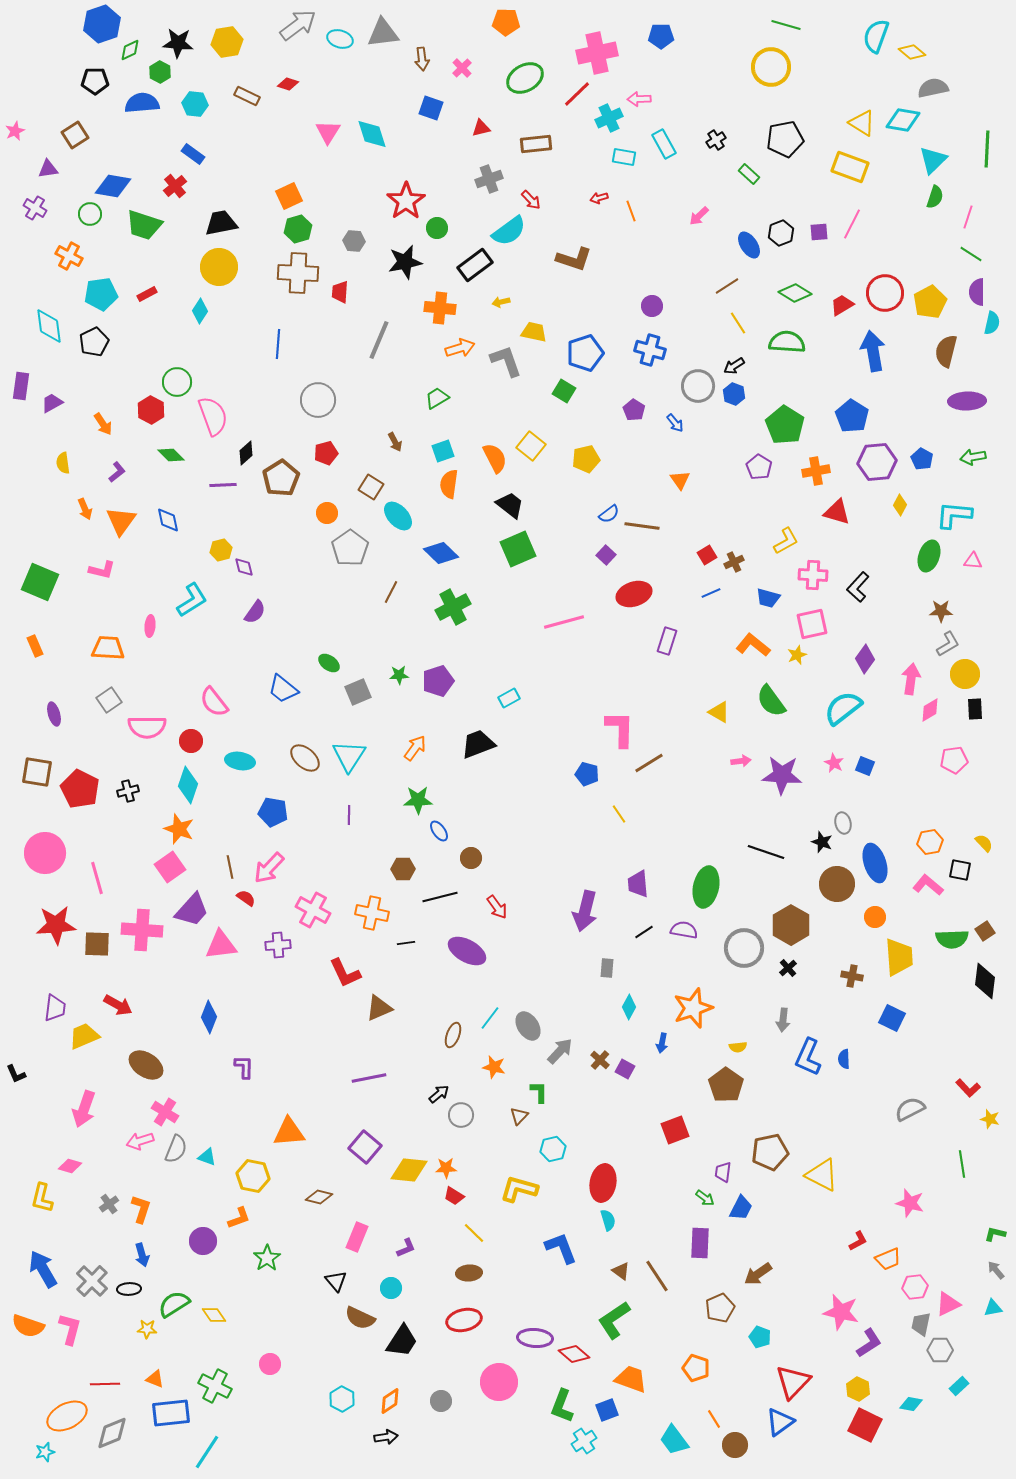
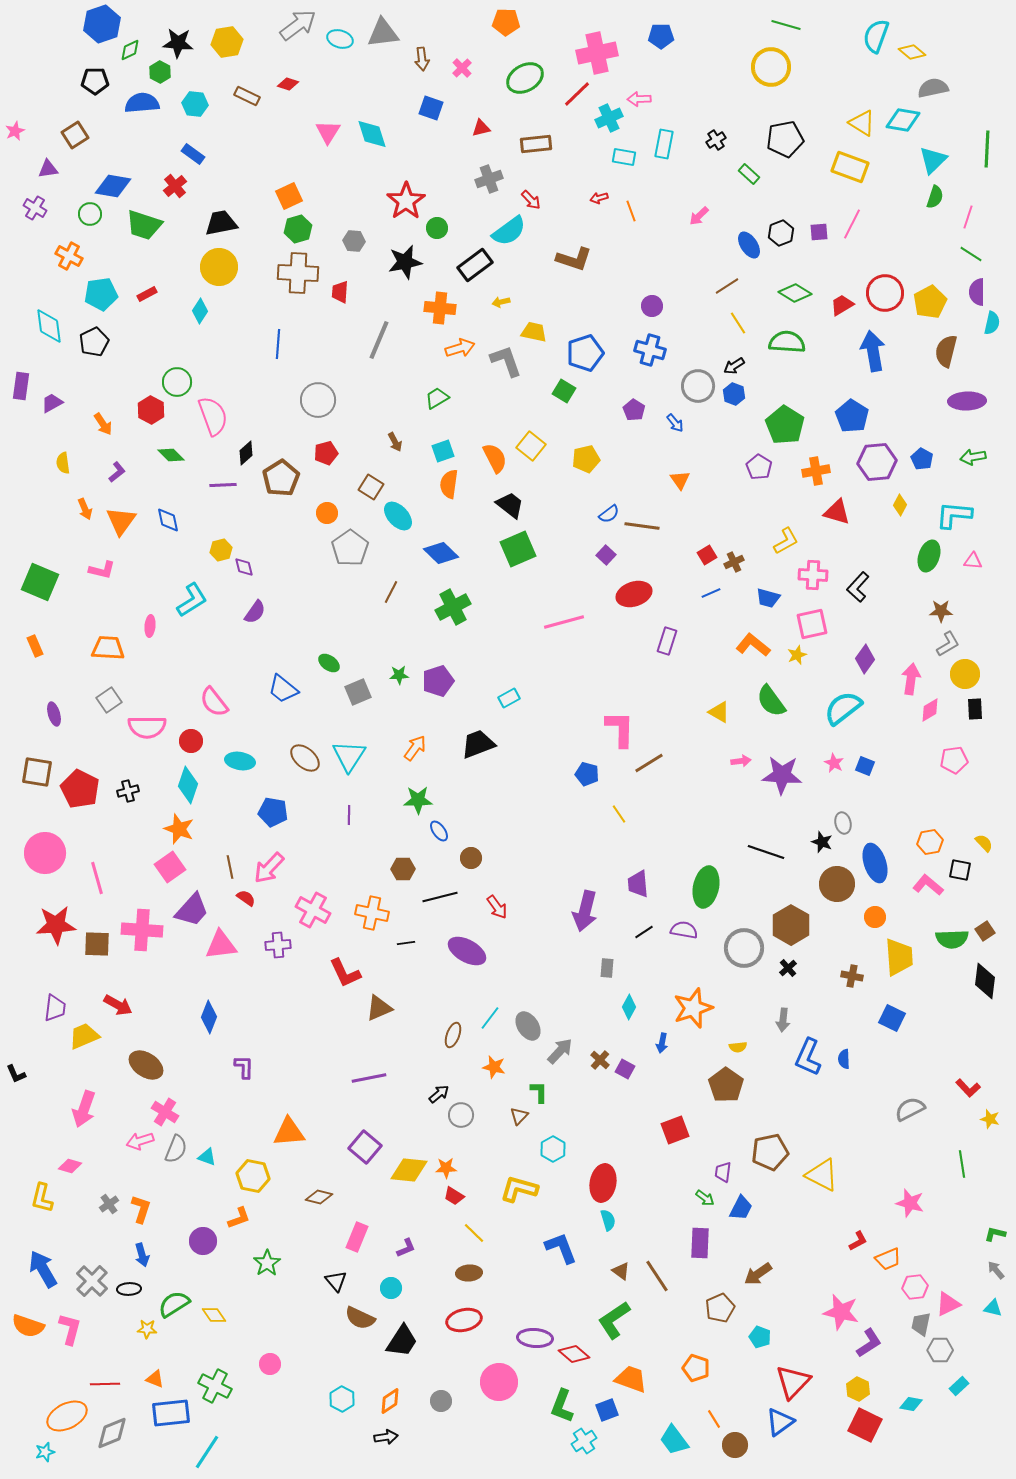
cyan rectangle at (664, 144): rotated 40 degrees clockwise
cyan hexagon at (553, 1149): rotated 15 degrees counterclockwise
green star at (267, 1258): moved 5 px down
cyan triangle at (993, 1308): rotated 24 degrees clockwise
